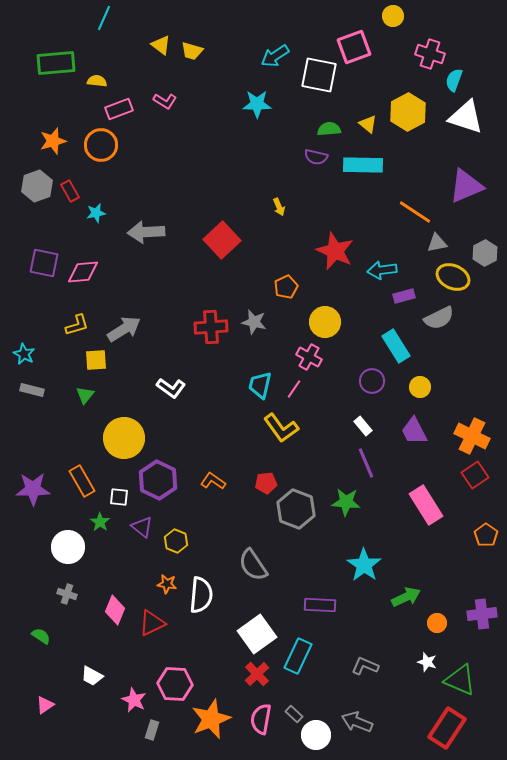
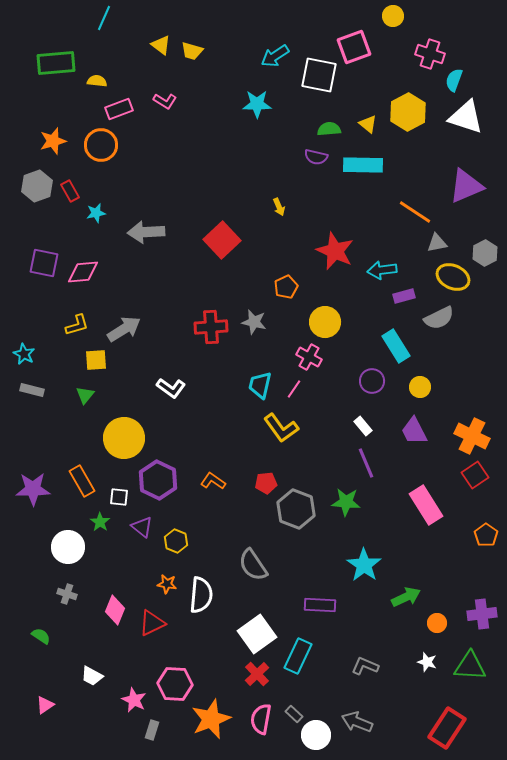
green triangle at (460, 680): moved 10 px right, 14 px up; rotated 20 degrees counterclockwise
